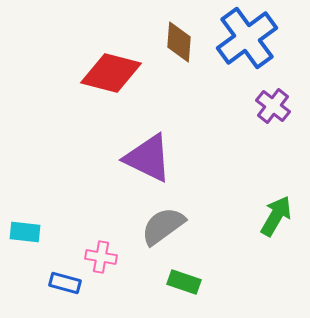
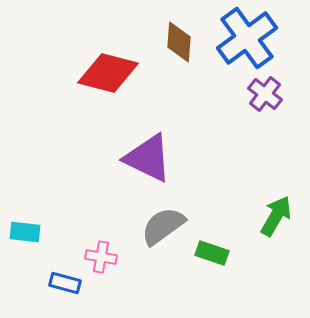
red diamond: moved 3 px left
purple cross: moved 8 px left, 12 px up
green rectangle: moved 28 px right, 29 px up
